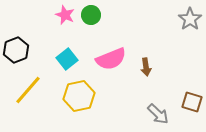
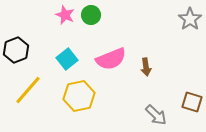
gray arrow: moved 2 px left, 1 px down
